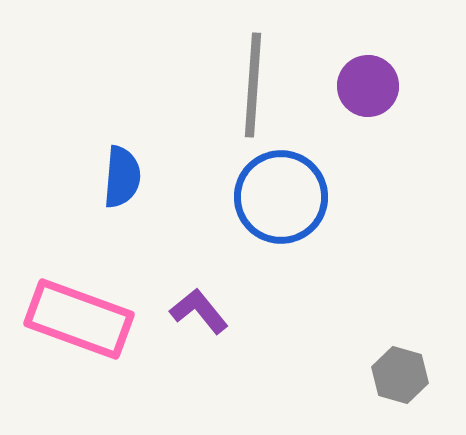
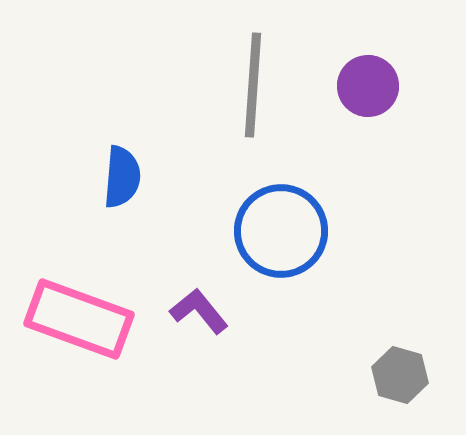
blue circle: moved 34 px down
